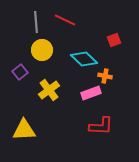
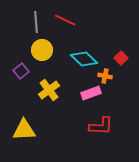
red square: moved 7 px right, 18 px down; rotated 24 degrees counterclockwise
purple square: moved 1 px right, 1 px up
